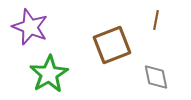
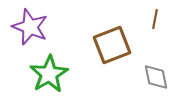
brown line: moved 1 px left, 1 px up
